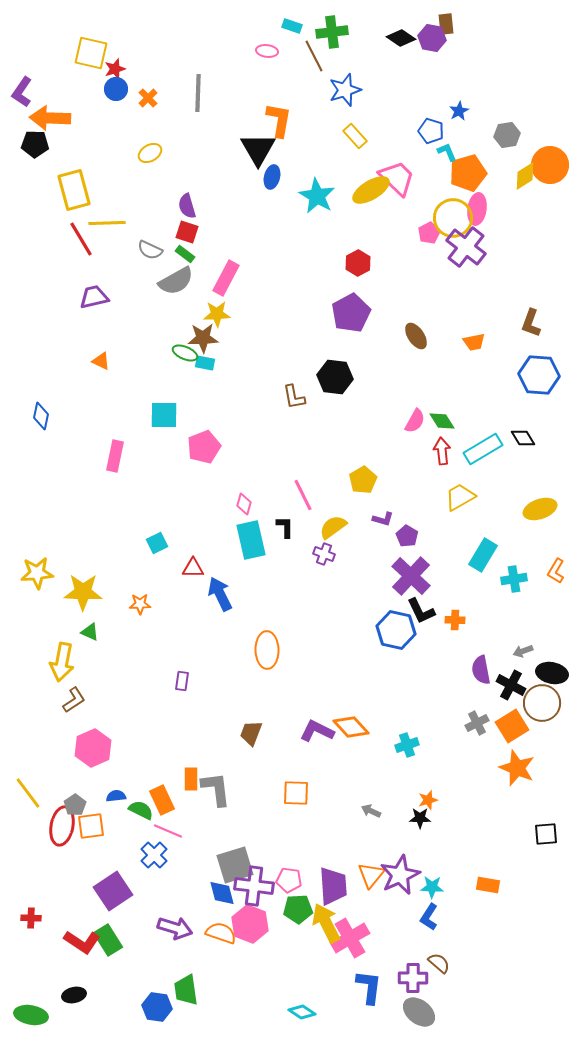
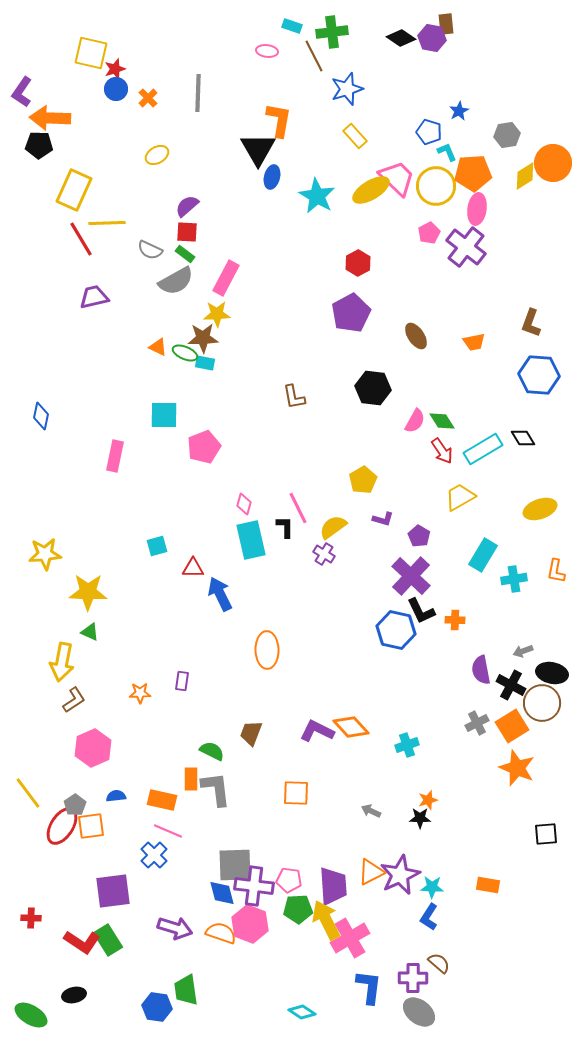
blue star at (345, 90): moved 2 px right, 1 px up
blue pentagon at (431, 131): moved 2 px left, 1 px down
black pentagon at (35, 144): moved 4 px right, 1 px down
yellow ellipse at (150, 153): moved 7 px right, 2 px down
orange circle at (550, 165): moved 3 px right, 2 px up
orange pentagon at (468, 173): moved 5 px right; rotated 12 degrees clockwise
yellow rectangle at (74, 190): rotated 39 degrees clockwise
purple semicircle at (187, 206): rotated 65 degrees clockwise
yellow circle at (453, 218): moved 17 px left, 32 px up
red square at (187, 232): rotated 15 degrees counterclockwise
orange triangle at (101, 361): moved 57 px right, 14 px up
black hexagon at (335, 377): moved 38 px right, 11 px down
red arrow at (442, 451): rotated 152 degrees clockwise
pink line at (303, 495): moved 5 px left, 13 px down
purple pentagon at (407, 536): moved 12 px right
cyan square at (157, 543): moved 3 px down; rotated 10 degrees clockwise
purple cross at (324, 554): rotated 10 degrees clockwise
orange L-shape at (556, 571): rotated 20 degrees counterclockwise
yellow star at (37, 573): moved 8 px right, 19 px up
yellow star at (83, 592): moved 5 px right
orange star at (140, 604): moved 89 px down
orange rectangle at (162, 800): rotated 52 degrees counterclockwise
green semicircle at (141, 810): moved 71 px right, 59 px up
red ellipse at (62, 826): rotated 21 degrees clockwise
gray square at (235, 865): rotated 15 degrees clockwise
orange triangle at (371, 875): moved 3 px up; rotated 24 degrees clockwise
purple square at (113, 891): rotated 27 degrees clockwise
yellow arrow at (326, 923): moved 3 px up
green ellipse at (31, 1015): rotated 20 degrees clockwise
